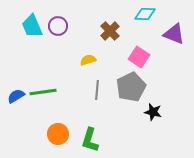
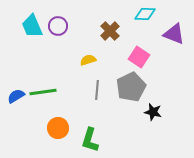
orange circle: moved 6 px up
